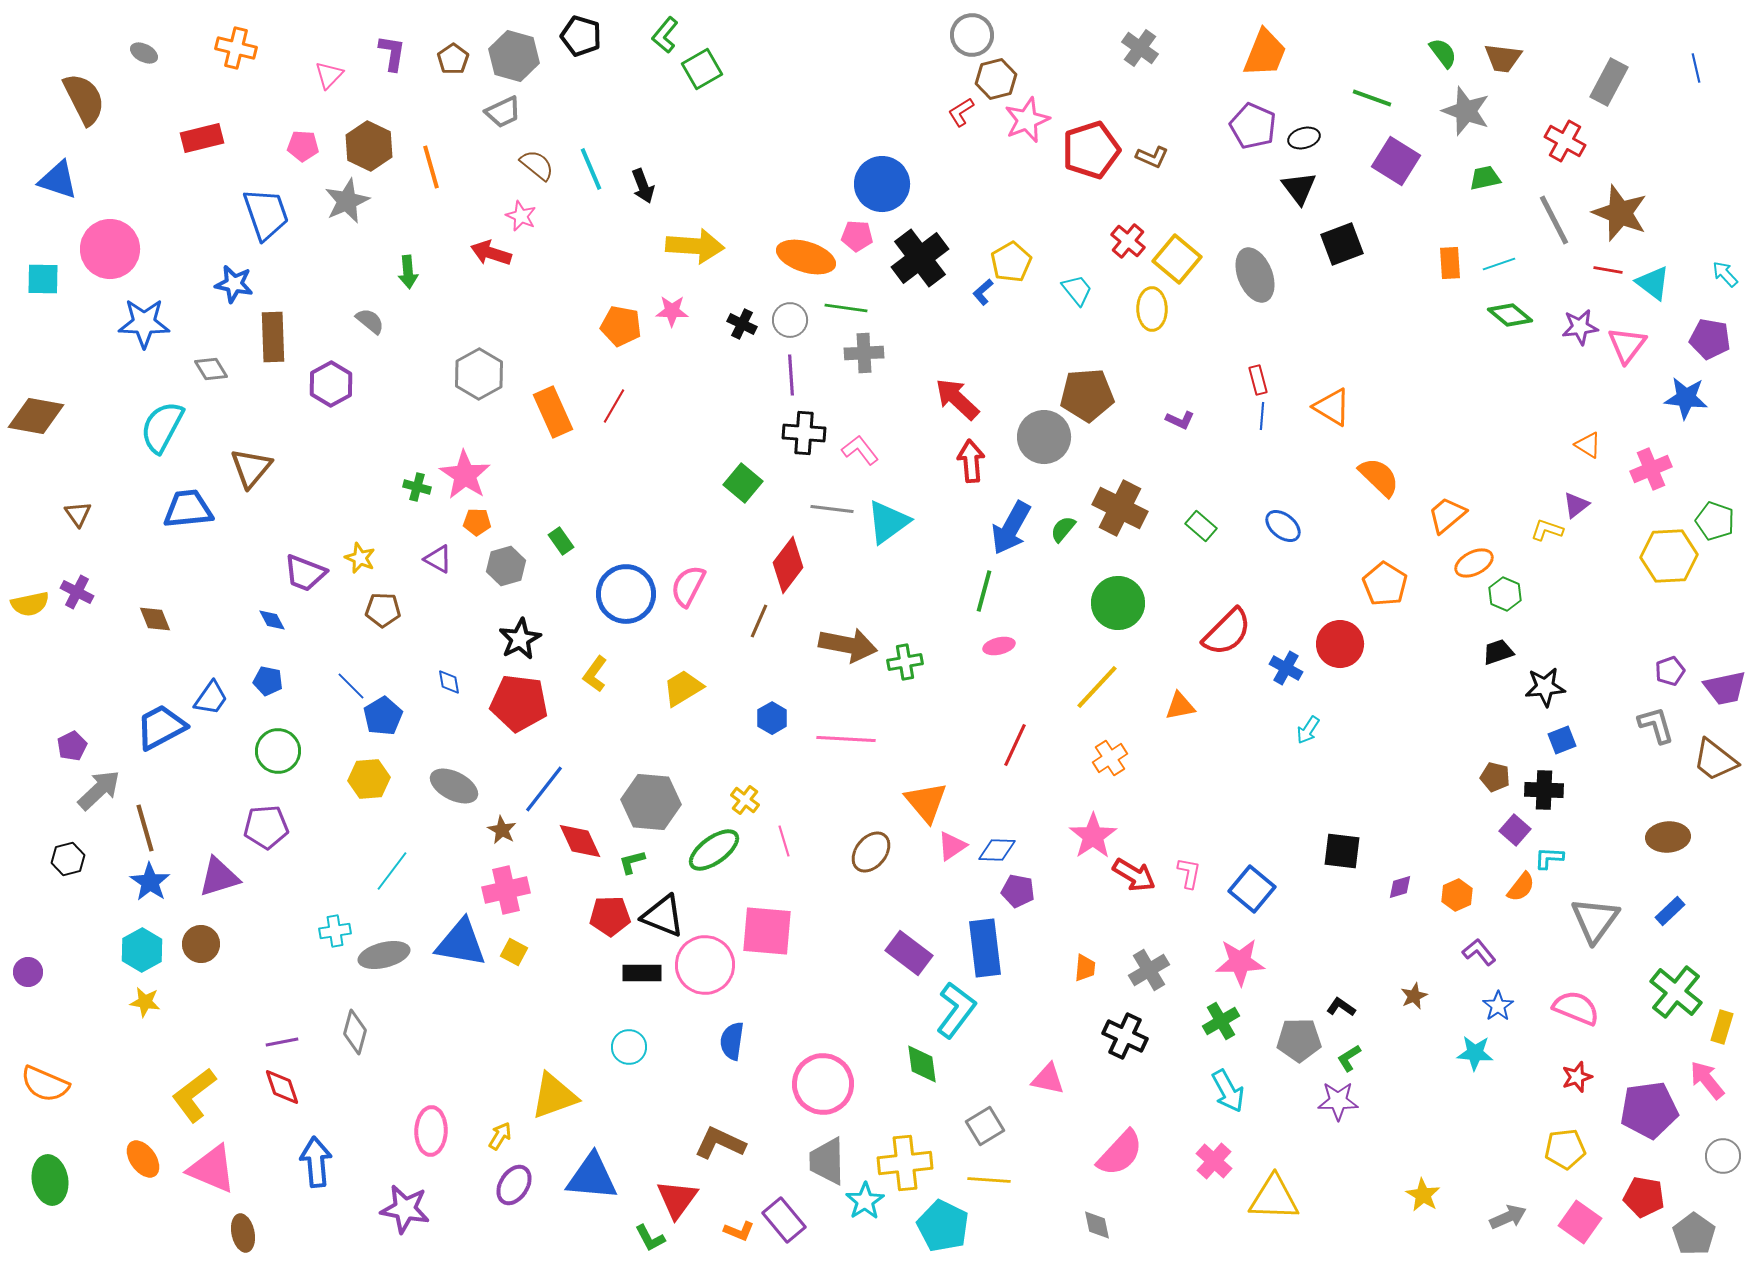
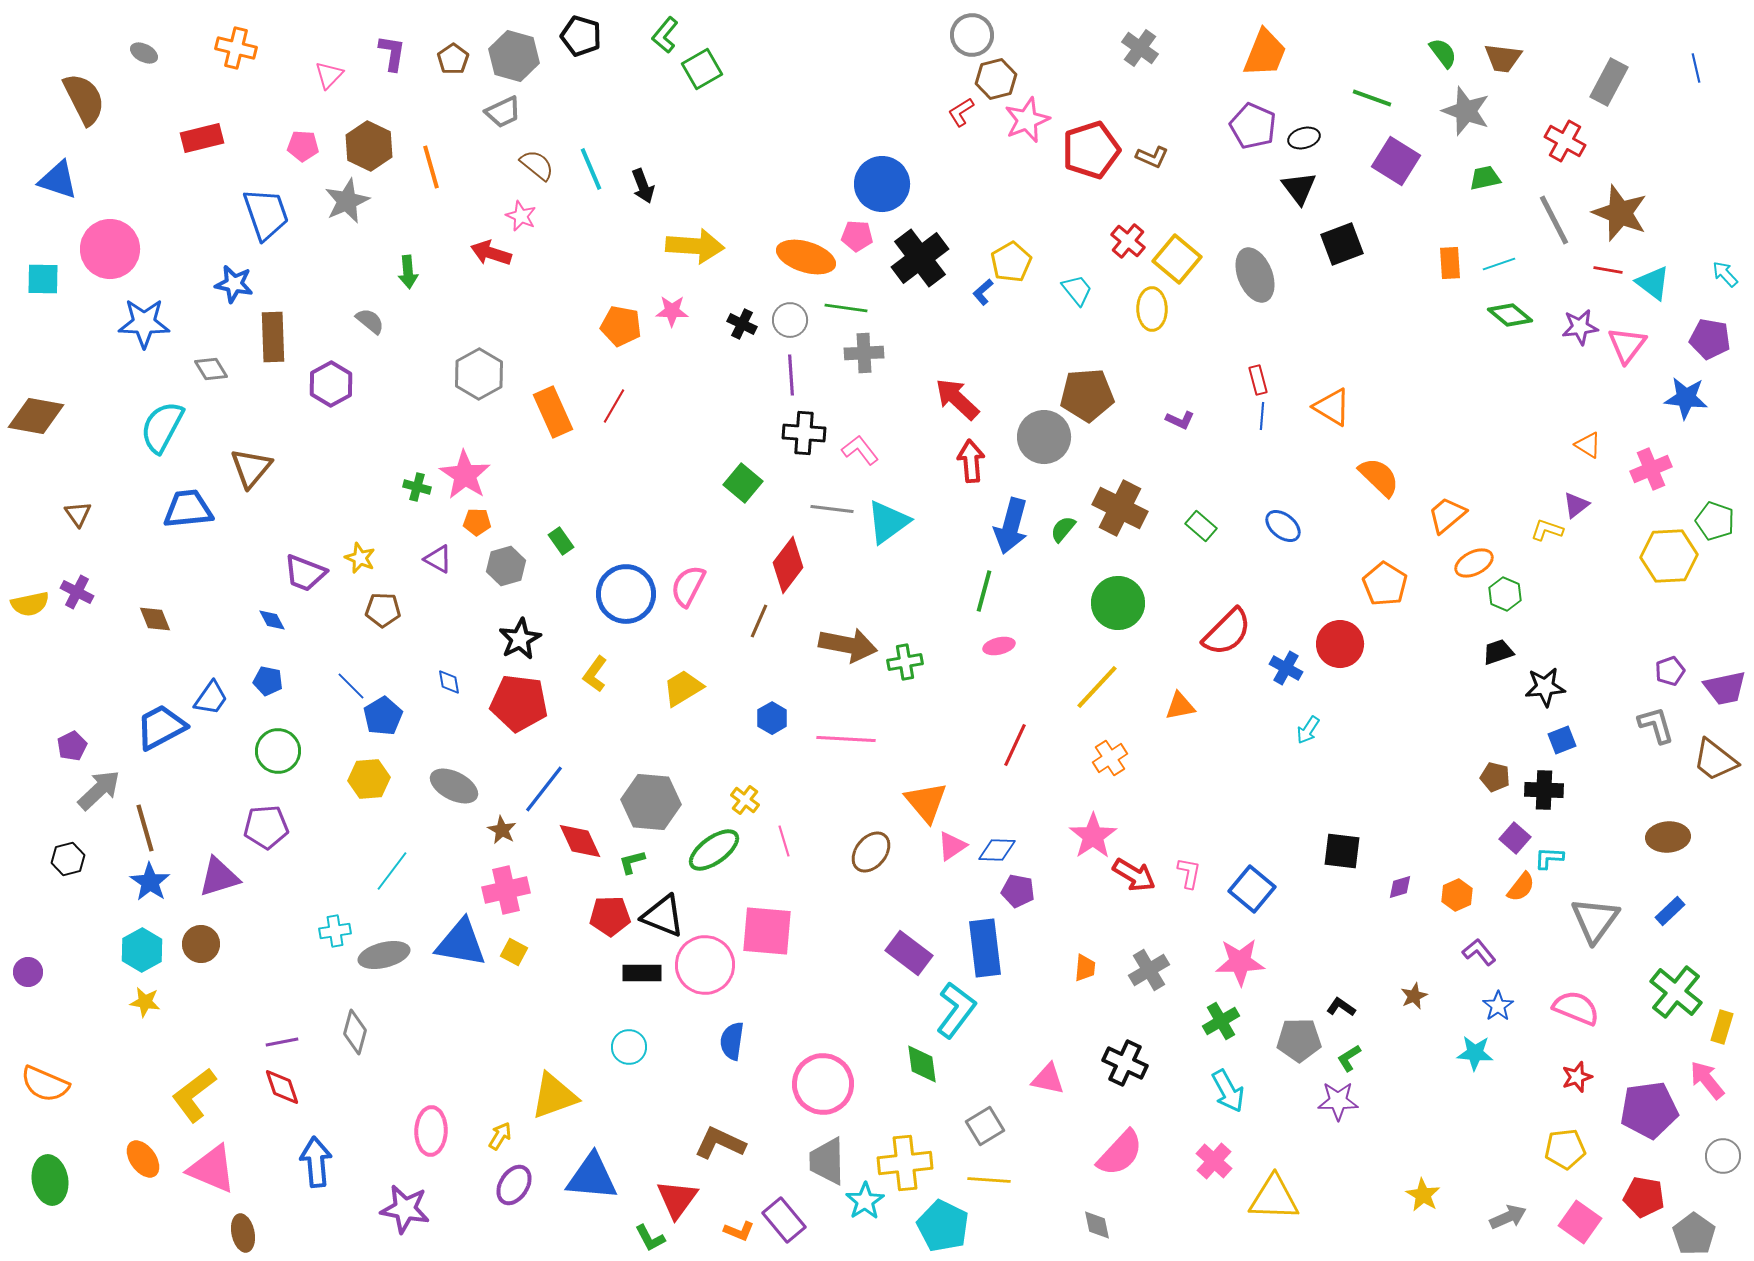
blue arrow at (1011, 528): moved 2 px up; rotated 14 degrees counterclockwise
purple square at (1515, 830): moved 8 px down
black cross at (1125, 1036): moved 27 px down
